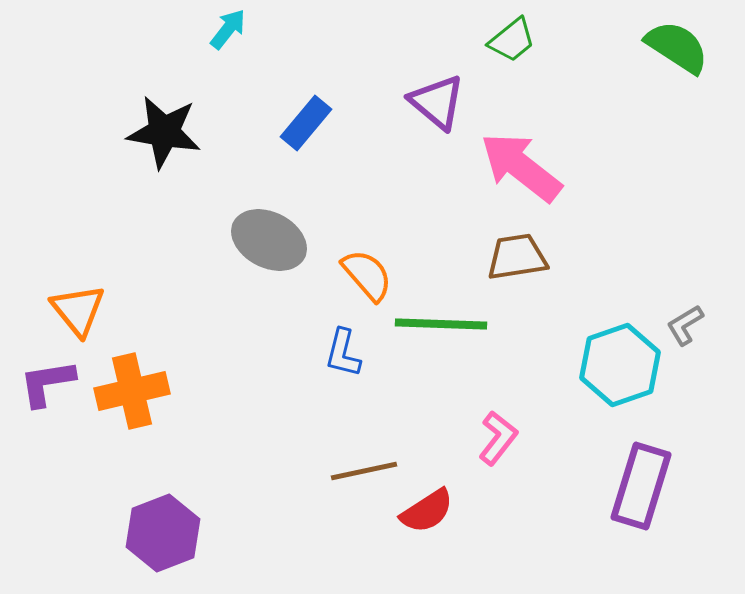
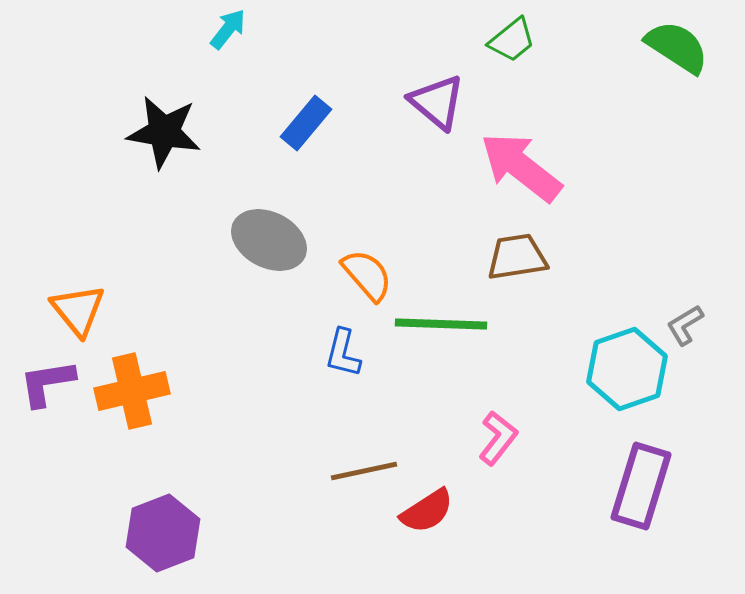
cyan hexagon: moved 7 px right, 4 px down
